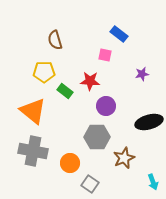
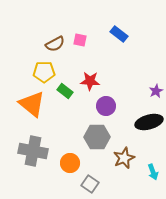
brown semicircle: moved 4 px down; rotated 102 degrees counterclockwise
pink square: moved 25 px left, 15 px up
purple star: moved 14 px right, 17 px down; rotated 16 degrees counterclockwise
orange triangle: moved 1 px left, 7 px up
cyan arrow: moved 10 px up
